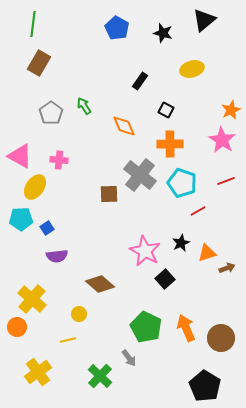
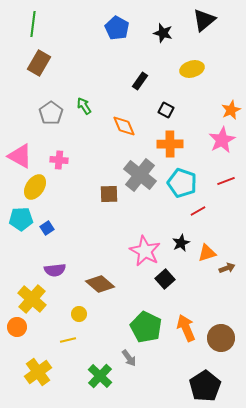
pink star at (222, 140): rotated 12 degrees clockwise
purple semicircle at (57, 256): moved 2 px left, 14 px down
black pentagon at (205, 386): rotated 8 degrees clockwise
